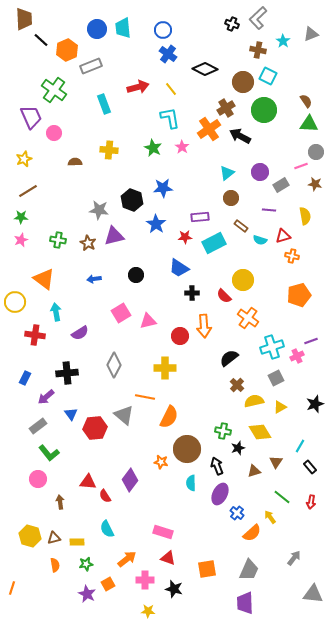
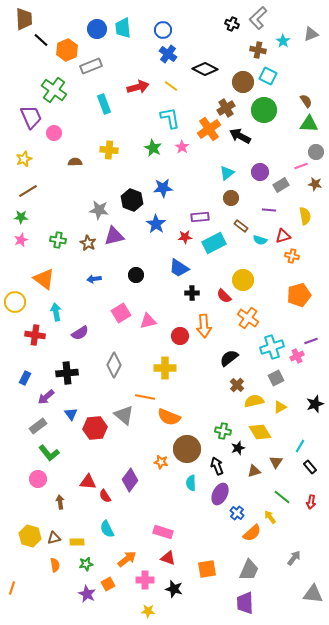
yellow line at (171, 89): moved 3 px up; rotated 16 degrees counterclockwise
orange semicircle at (169, 417): rotated 85 degrees clockwise
